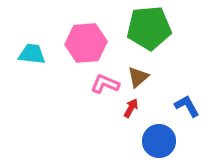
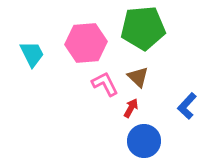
green pentagon: moved 6 px left
cyan trapezoid: rotated 56 degrees clockwise
brown triangle: rotated 35 degrees counterclockwise
pink L-shape: rotated 40 degrees clockwise
blue L-shape: rotated 108 degrees counterclockwise
blue circle: moved 15 px left
